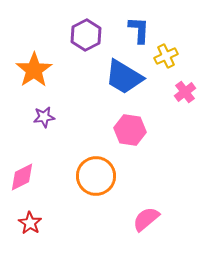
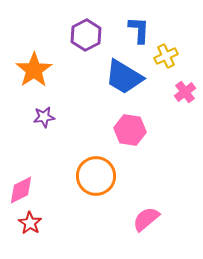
pink diamond: moved 1 px left, 13 px down
